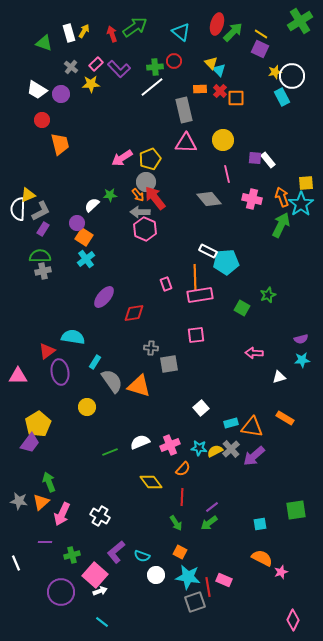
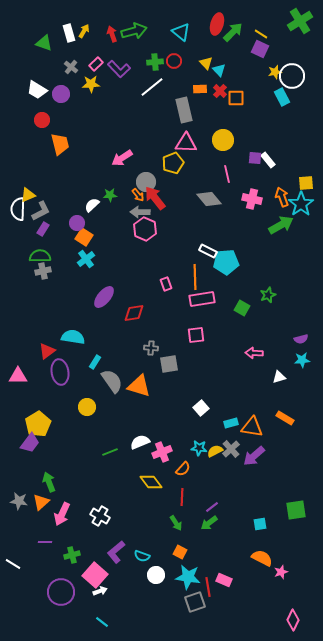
green arrow at (135, 27): moved 1 px left, 4 px down; rotated 20 degrees clockwise
yellow triangle at (211, 63): moved 5 px left
green cross at (155, 67): moved 5 px up
yellow pentagon at (150, 159): moved 23 px right, 4 px down
green arrow at (281, 225): rotated 35 degrees clockwise
pink rectangle at (200, 295): moved 2 px right, 4 px down
pink cross at (170, 445): moved 8 px left, 7 px down
white line at (16, 563): moved 3 px left, 1 px down; rotated 35 degrees counterclockwise
